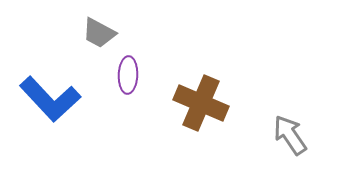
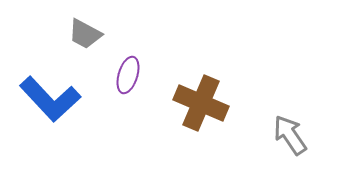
gray trapezoid: moved 14 px left, 1 px down
purple ellipse: rotated 15 degrees clockwise
